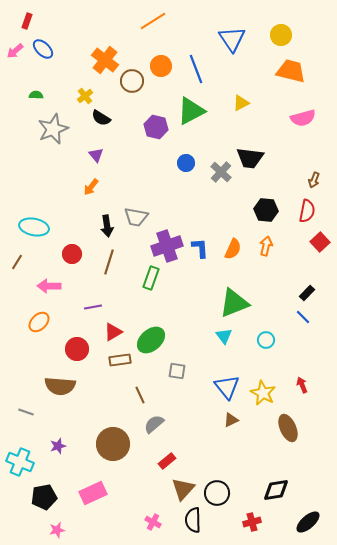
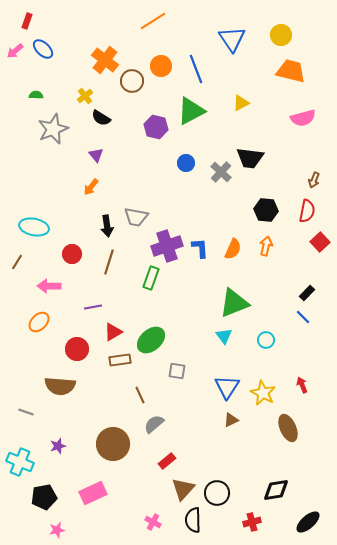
blue triangle at (227, 387): rotated 12 degrees clockwise
